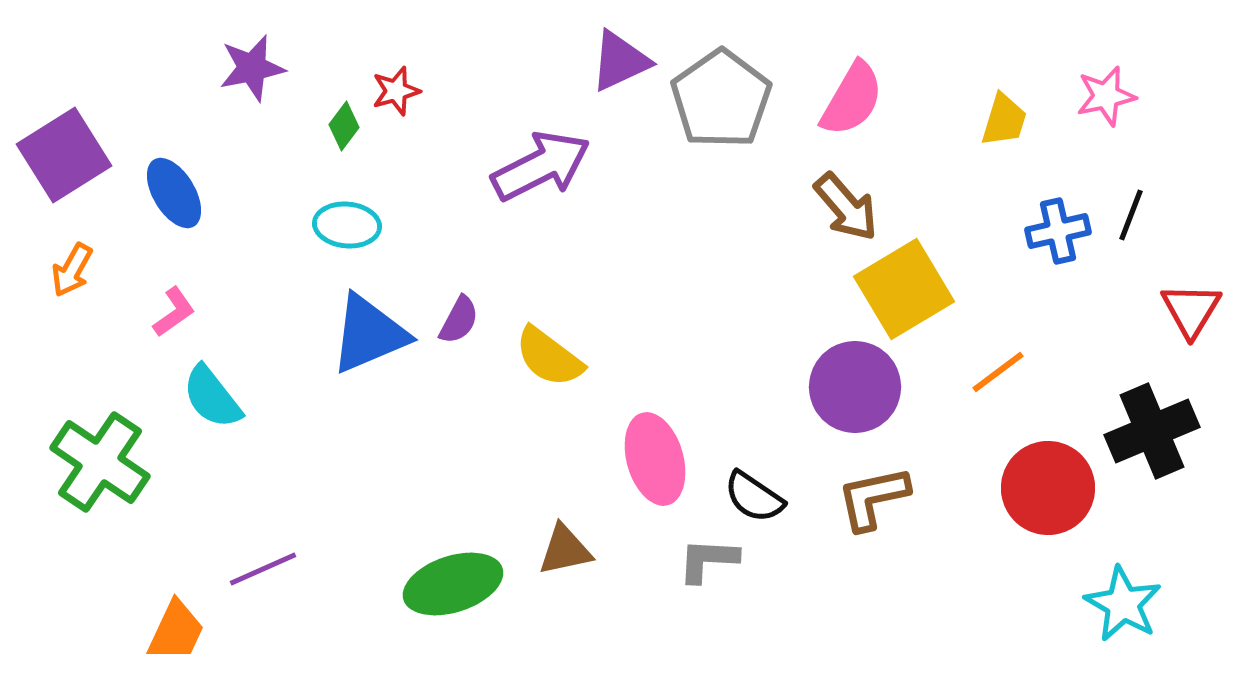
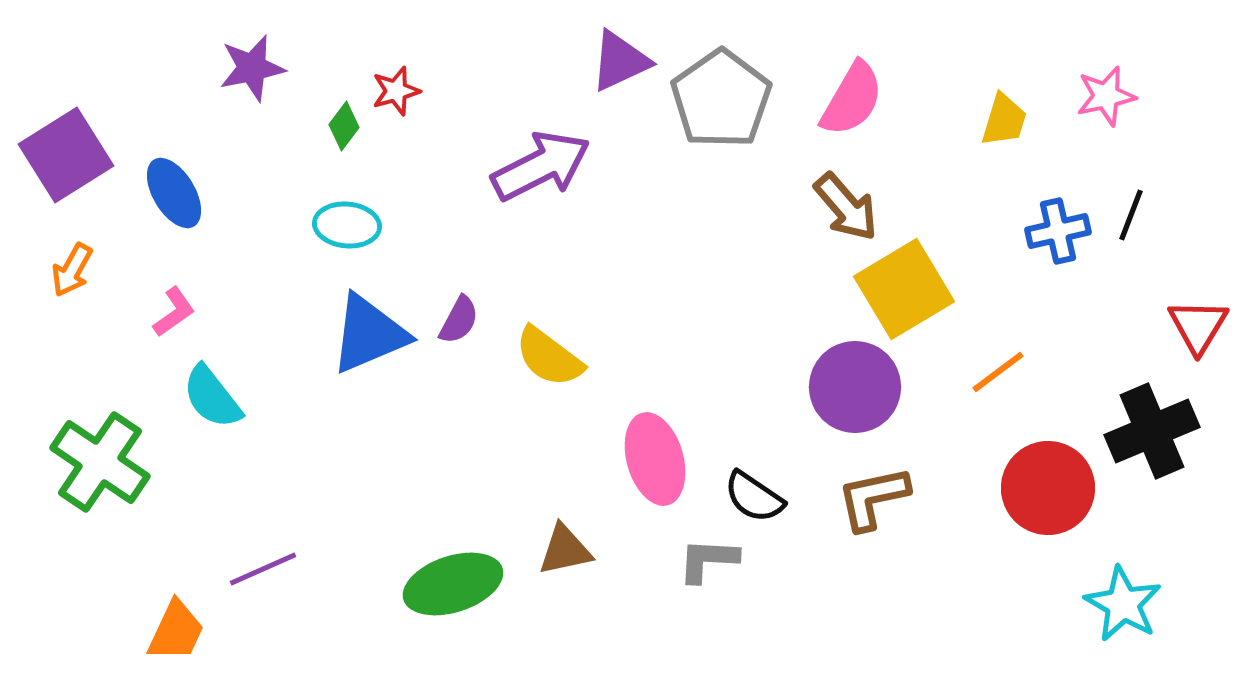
purple square: moved 2 px right
red triangle: moved 7 px right, 16 px down
